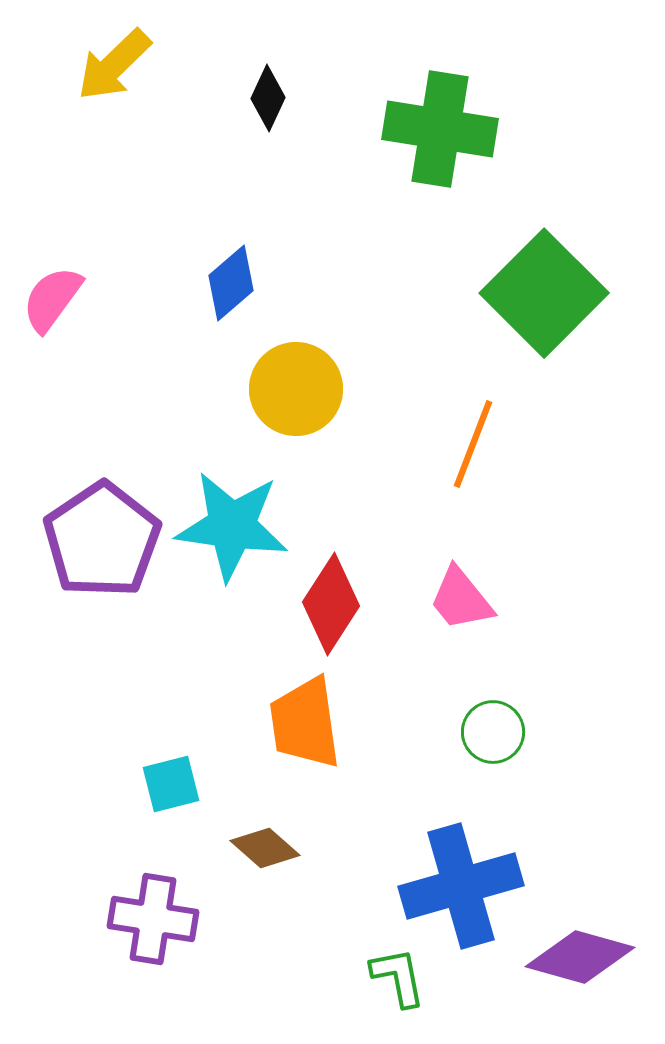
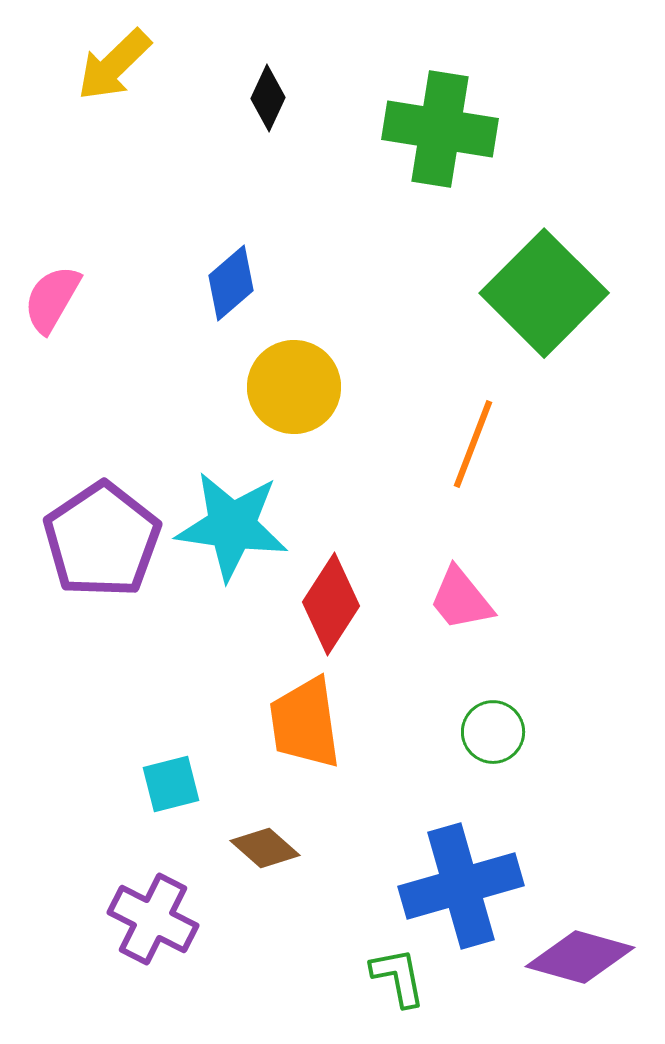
pink semicircle: rotated 6 degrees counterclockwise
yellow circle: moved 2 px left, 2 px up
purple cross: rotated 18 degrees clockwise
